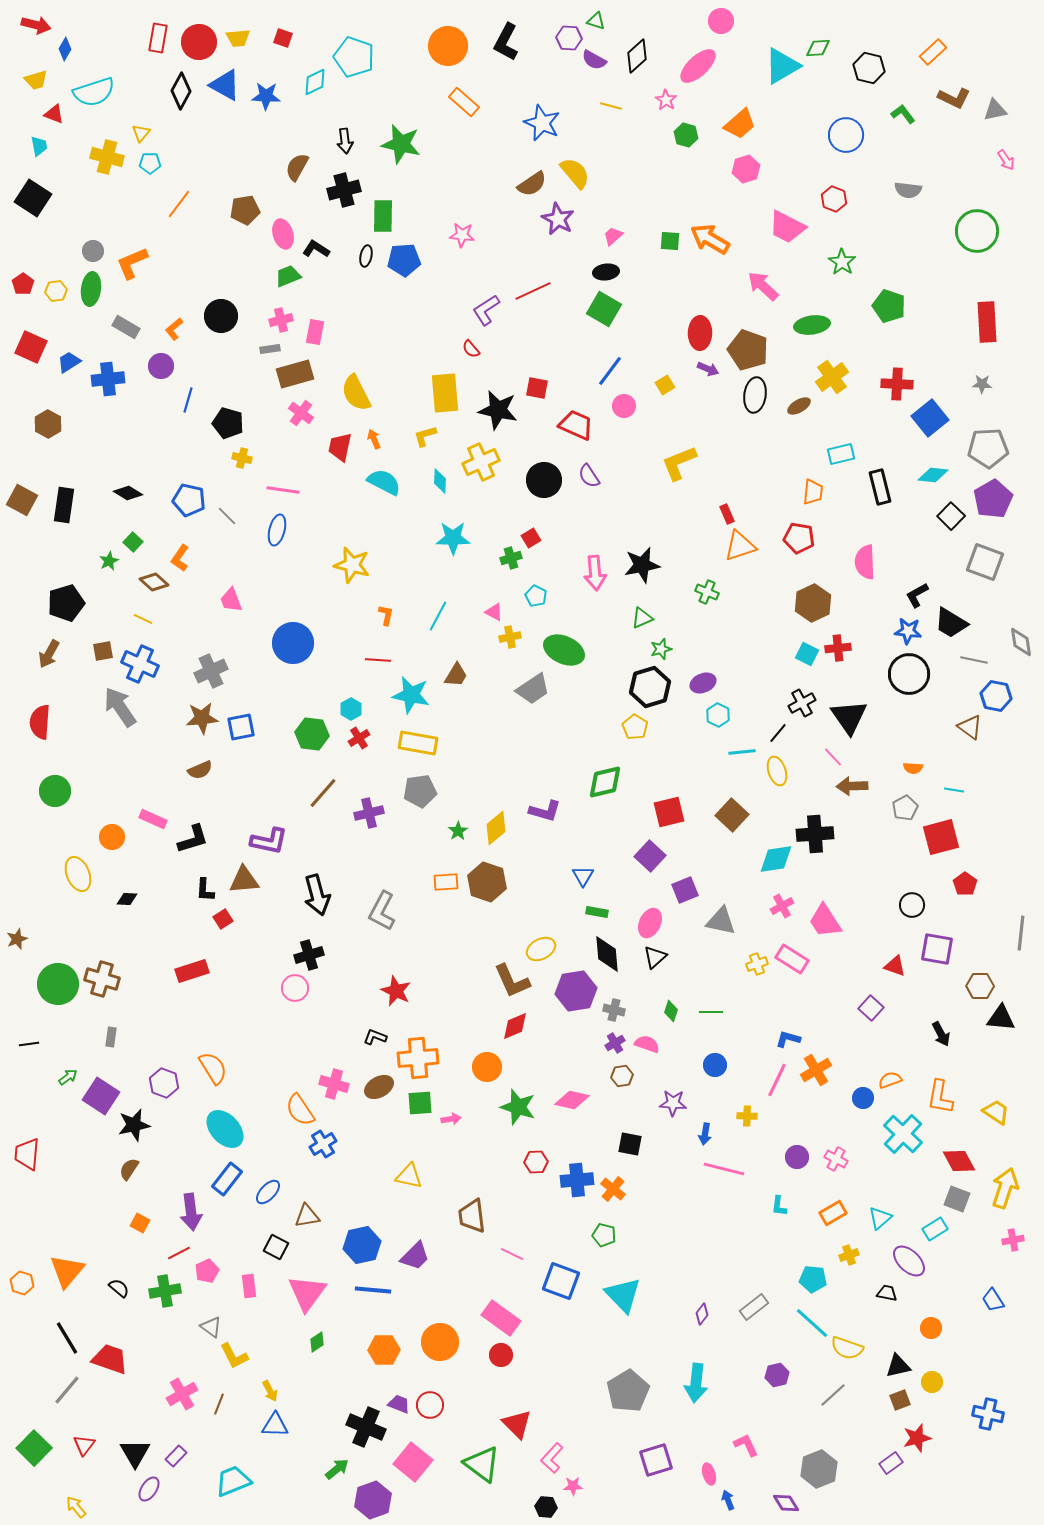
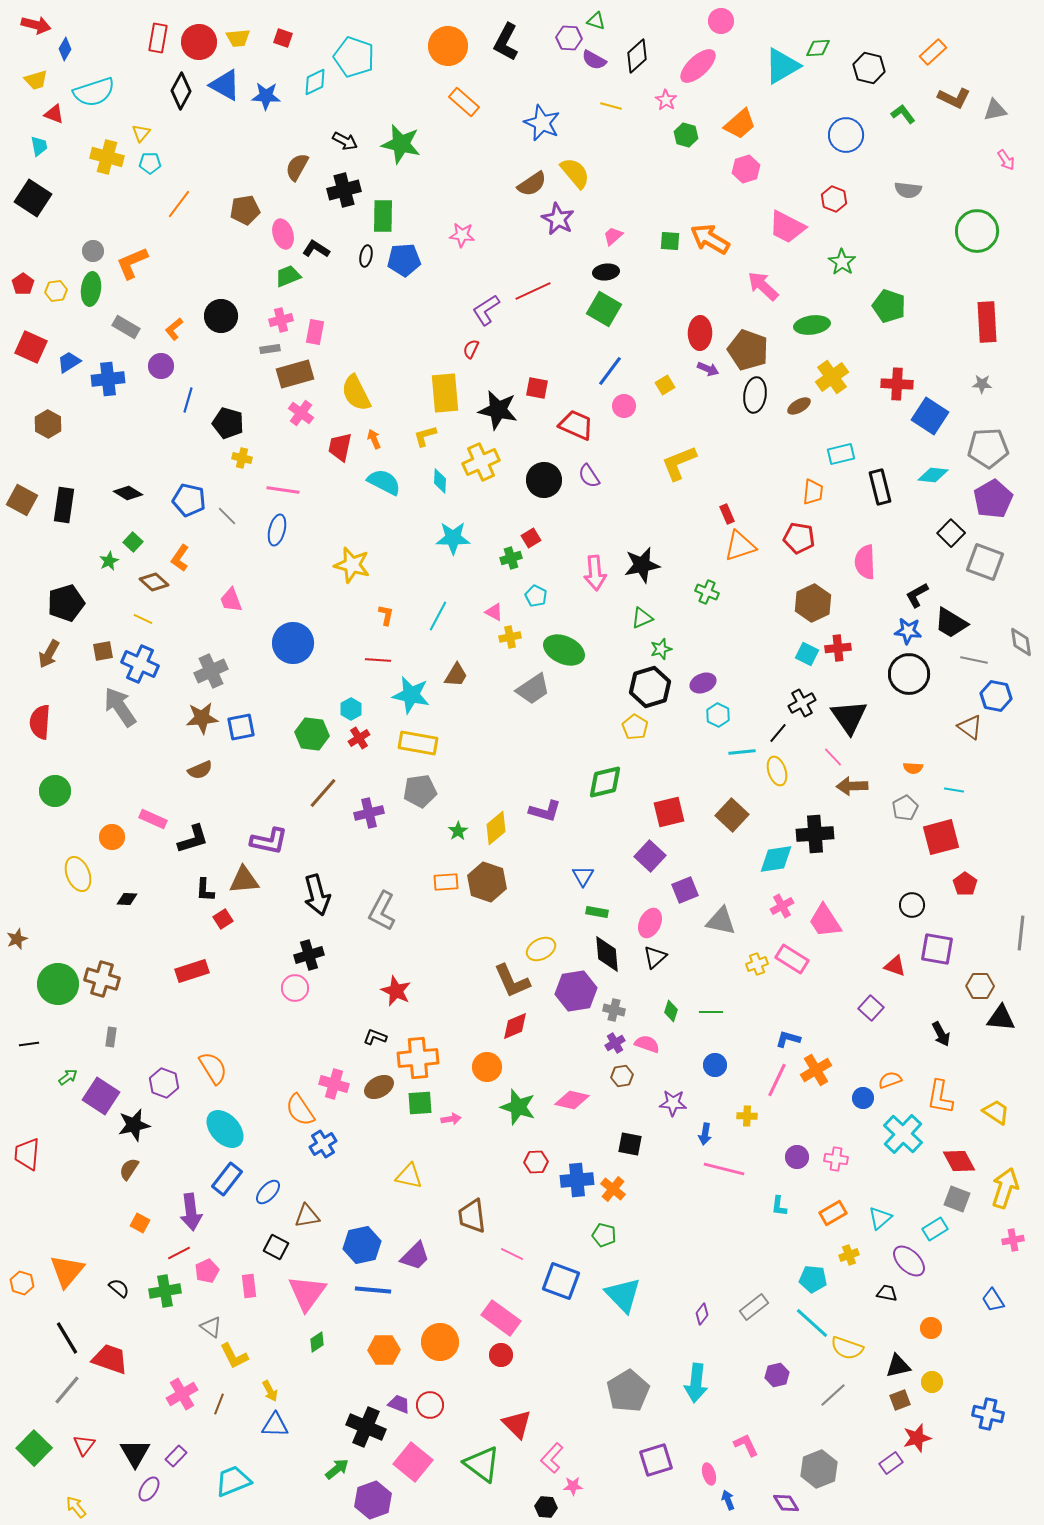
black arrow at (345, 141): rotated 55 degrees counterclockwise
red semicircle at (471, 349): rotated 66 degrees clockwise
blue square at (930, 418): moved 2 px up; rotated 18 degrees counterclockwise
black square at (951, 516): moved 17 px down
pink cross at (836, 1159): rotated 20 degrees counterclockwise
